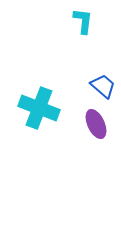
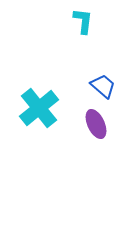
cyan cross: rotated 30 degrees clockwise
